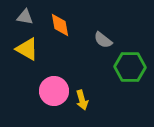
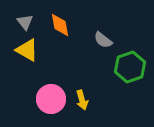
gray triangle: moved 5 px down; rotated 42 degrees clockwise
yellow triangle: moved 1 px down
green hexagon: rotated 20 degrees counterclockwise
pink circle: moved 3 px left, 8 px down
